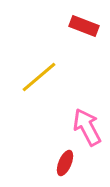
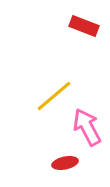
yellow line: moved 15 px right, 19 px down
red ellipse: rotated 55 degrees clockwise
